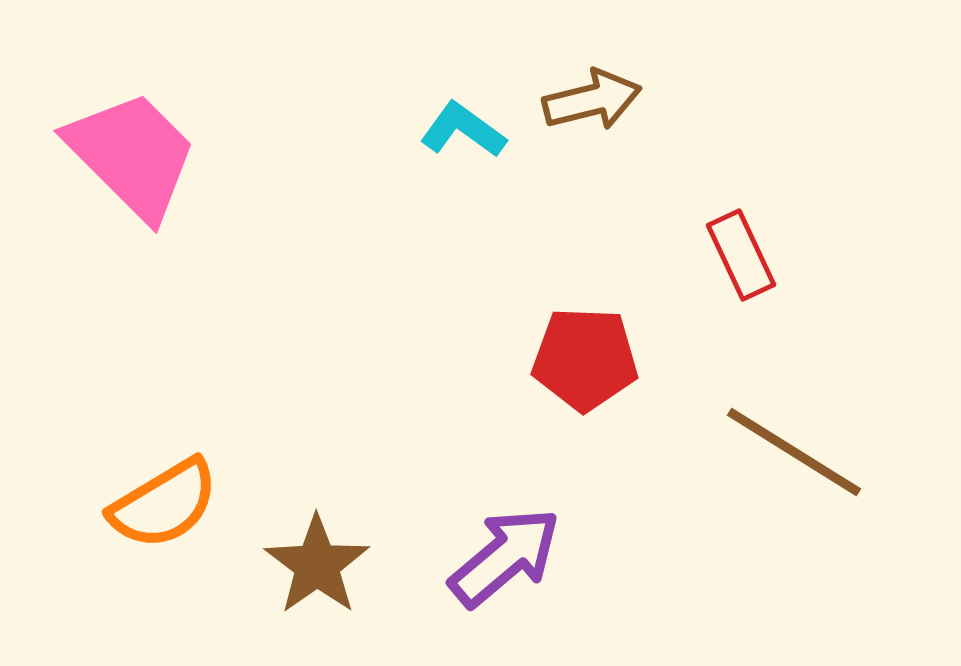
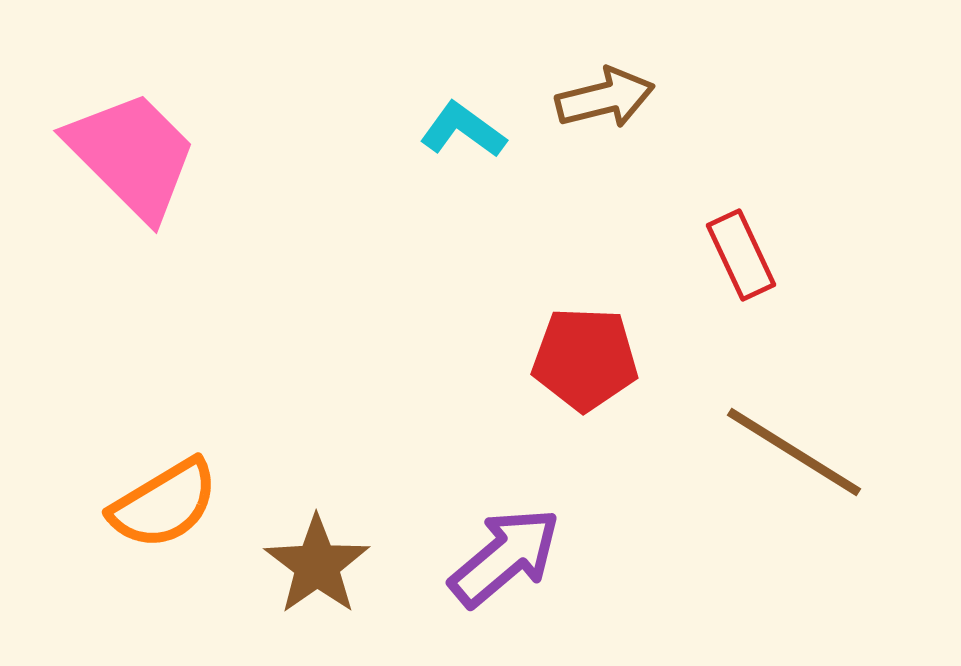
brown arrow: moved 13 px right, 2 px up
